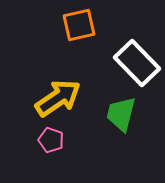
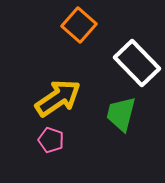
orange square: rotated 36 degrees counterclockwise
